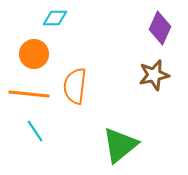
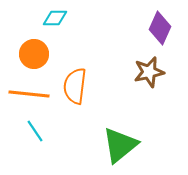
brown star: moved 5 px left, 3 px up
